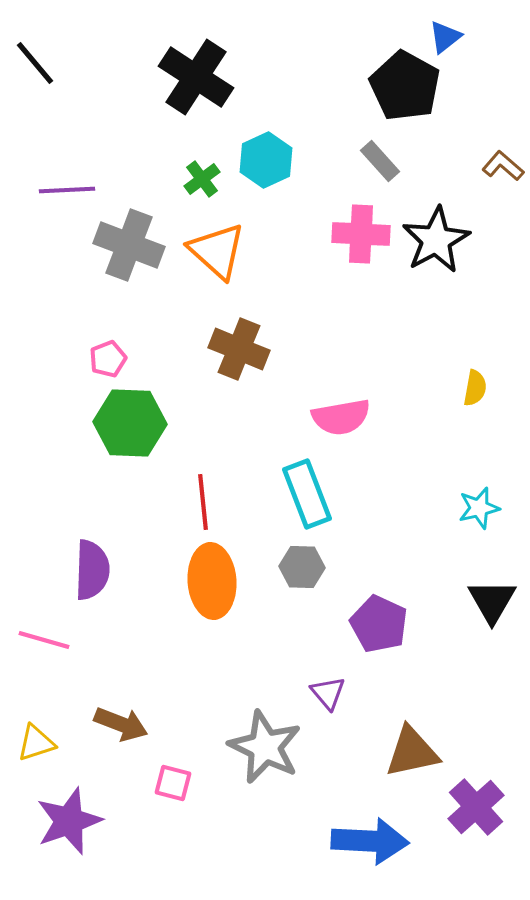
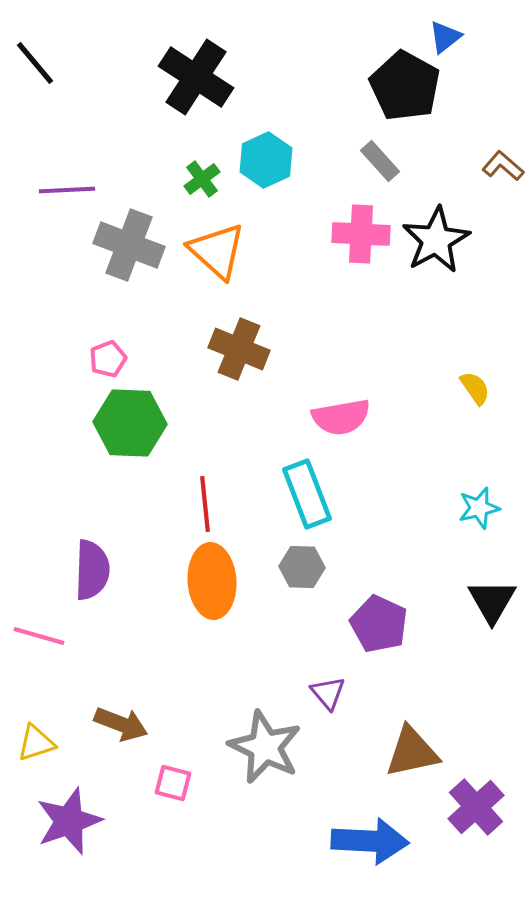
yellow semicircle: rotated 45 degrees counterclockwise
red line: moved 2 px right, 2 px down
pink line: moved 5 px left, 4 px up
